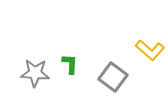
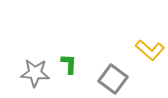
green L-shape: moved 1 px left
gray square: moved 2 px down
